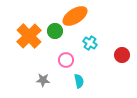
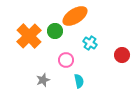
gray star: rotated 24 degrees counterclockwise
